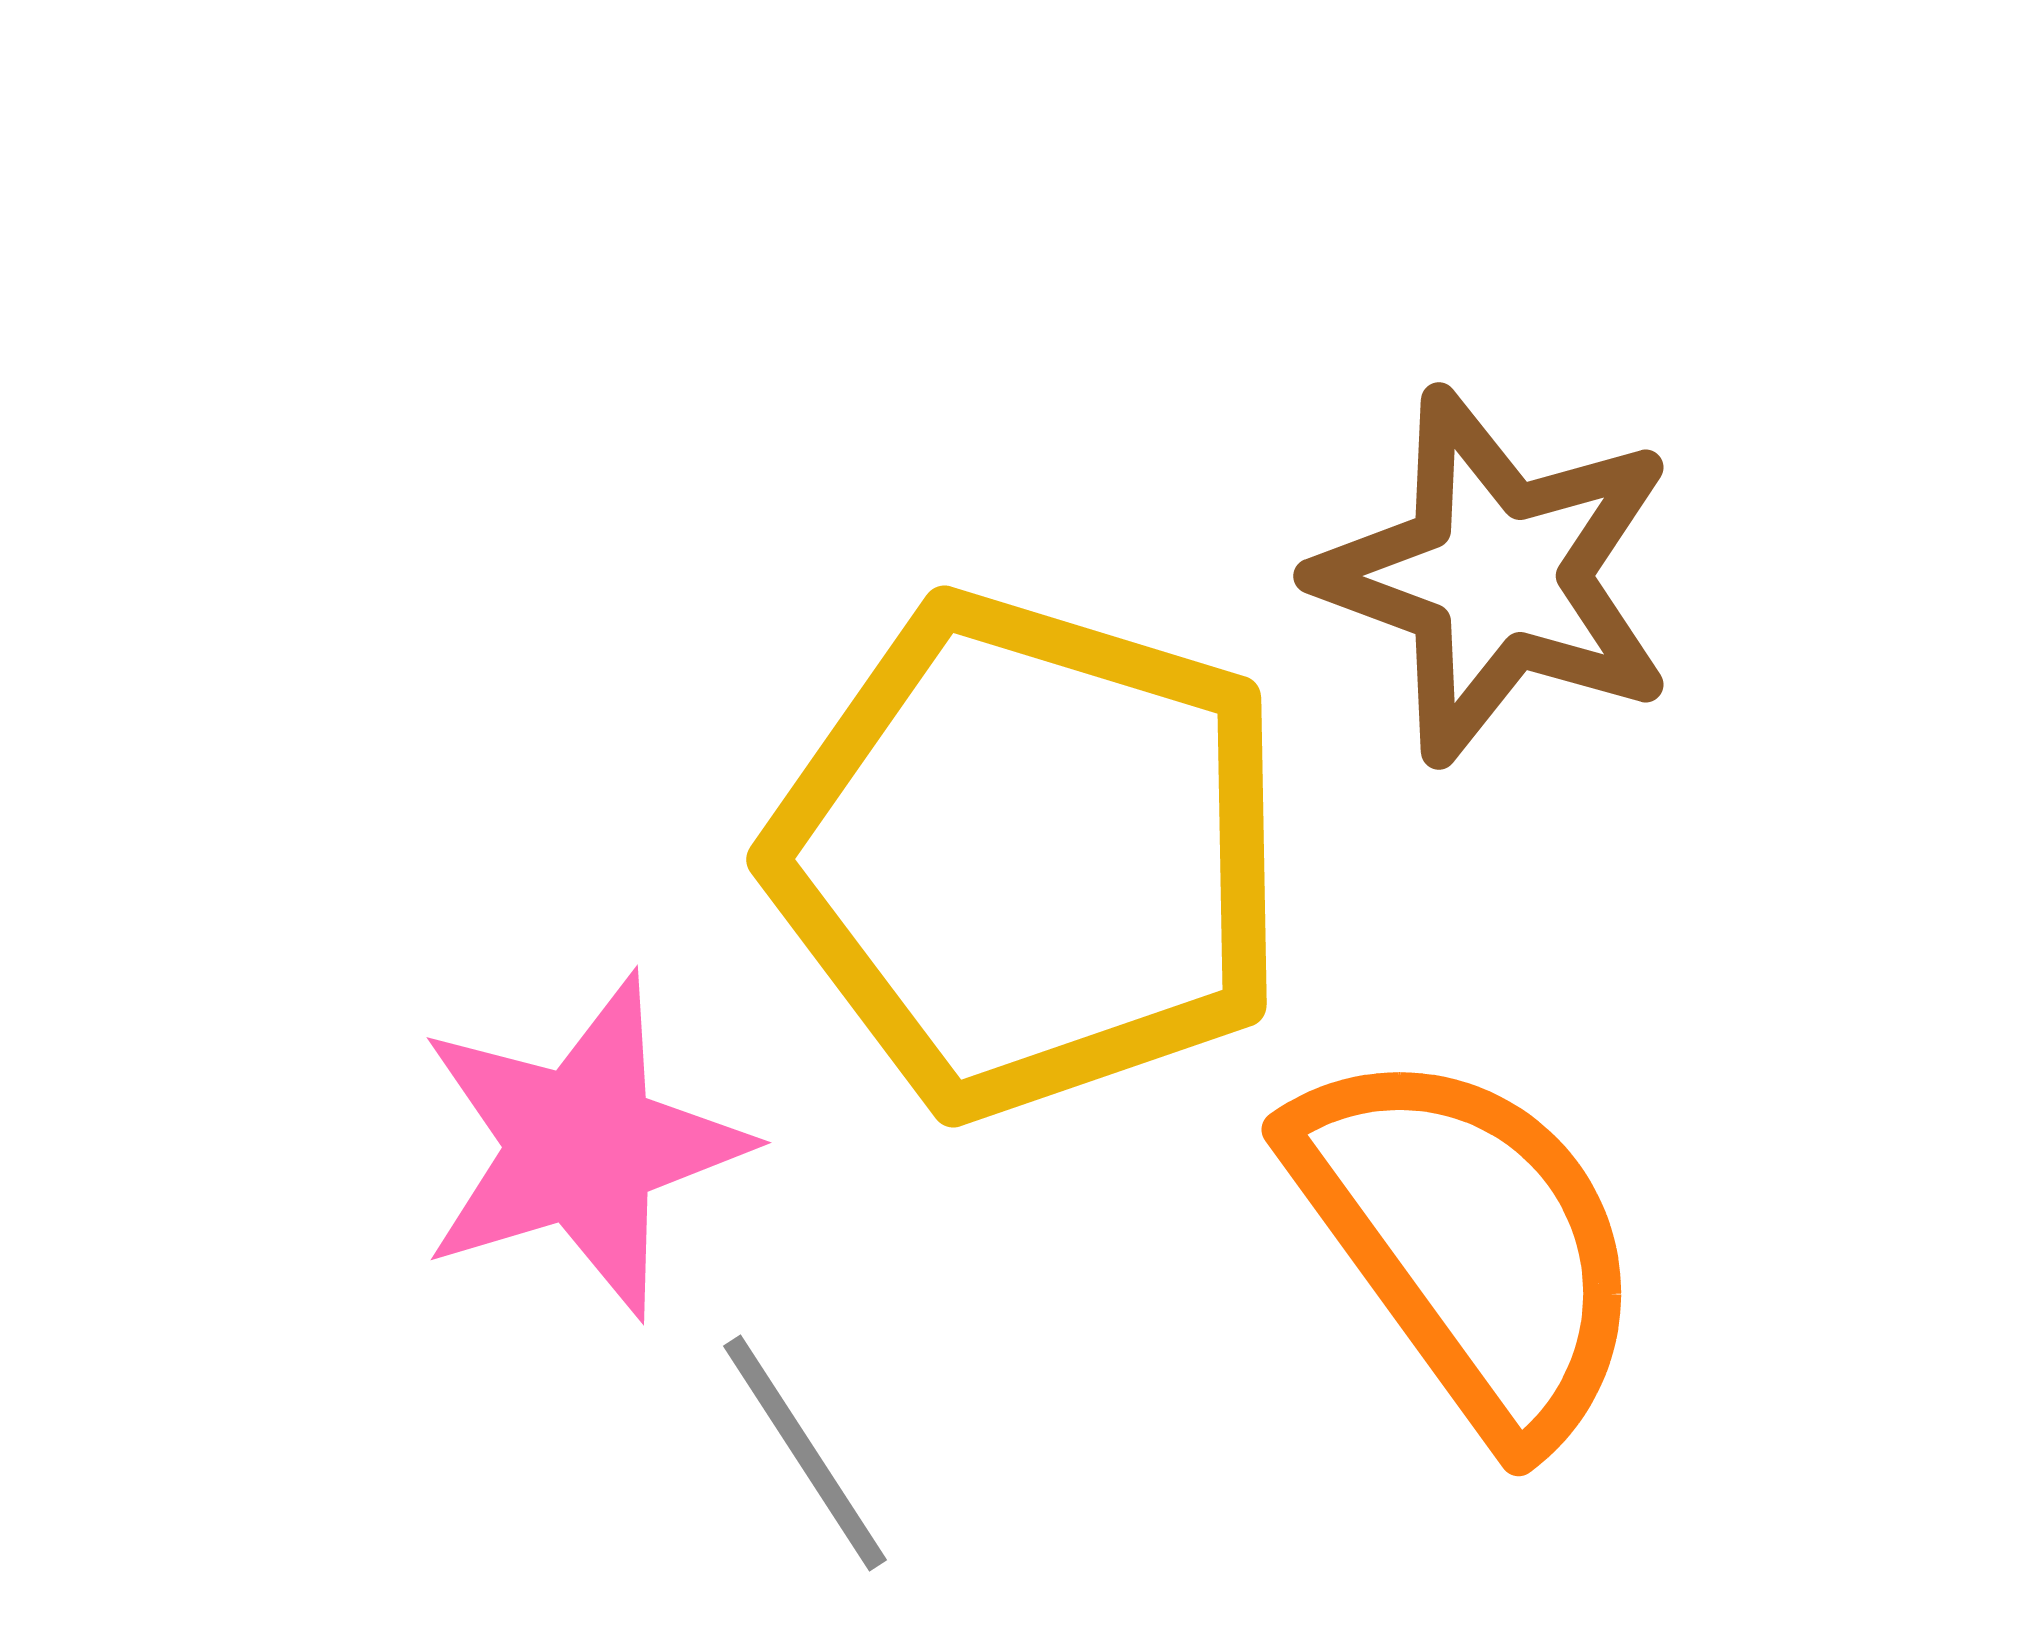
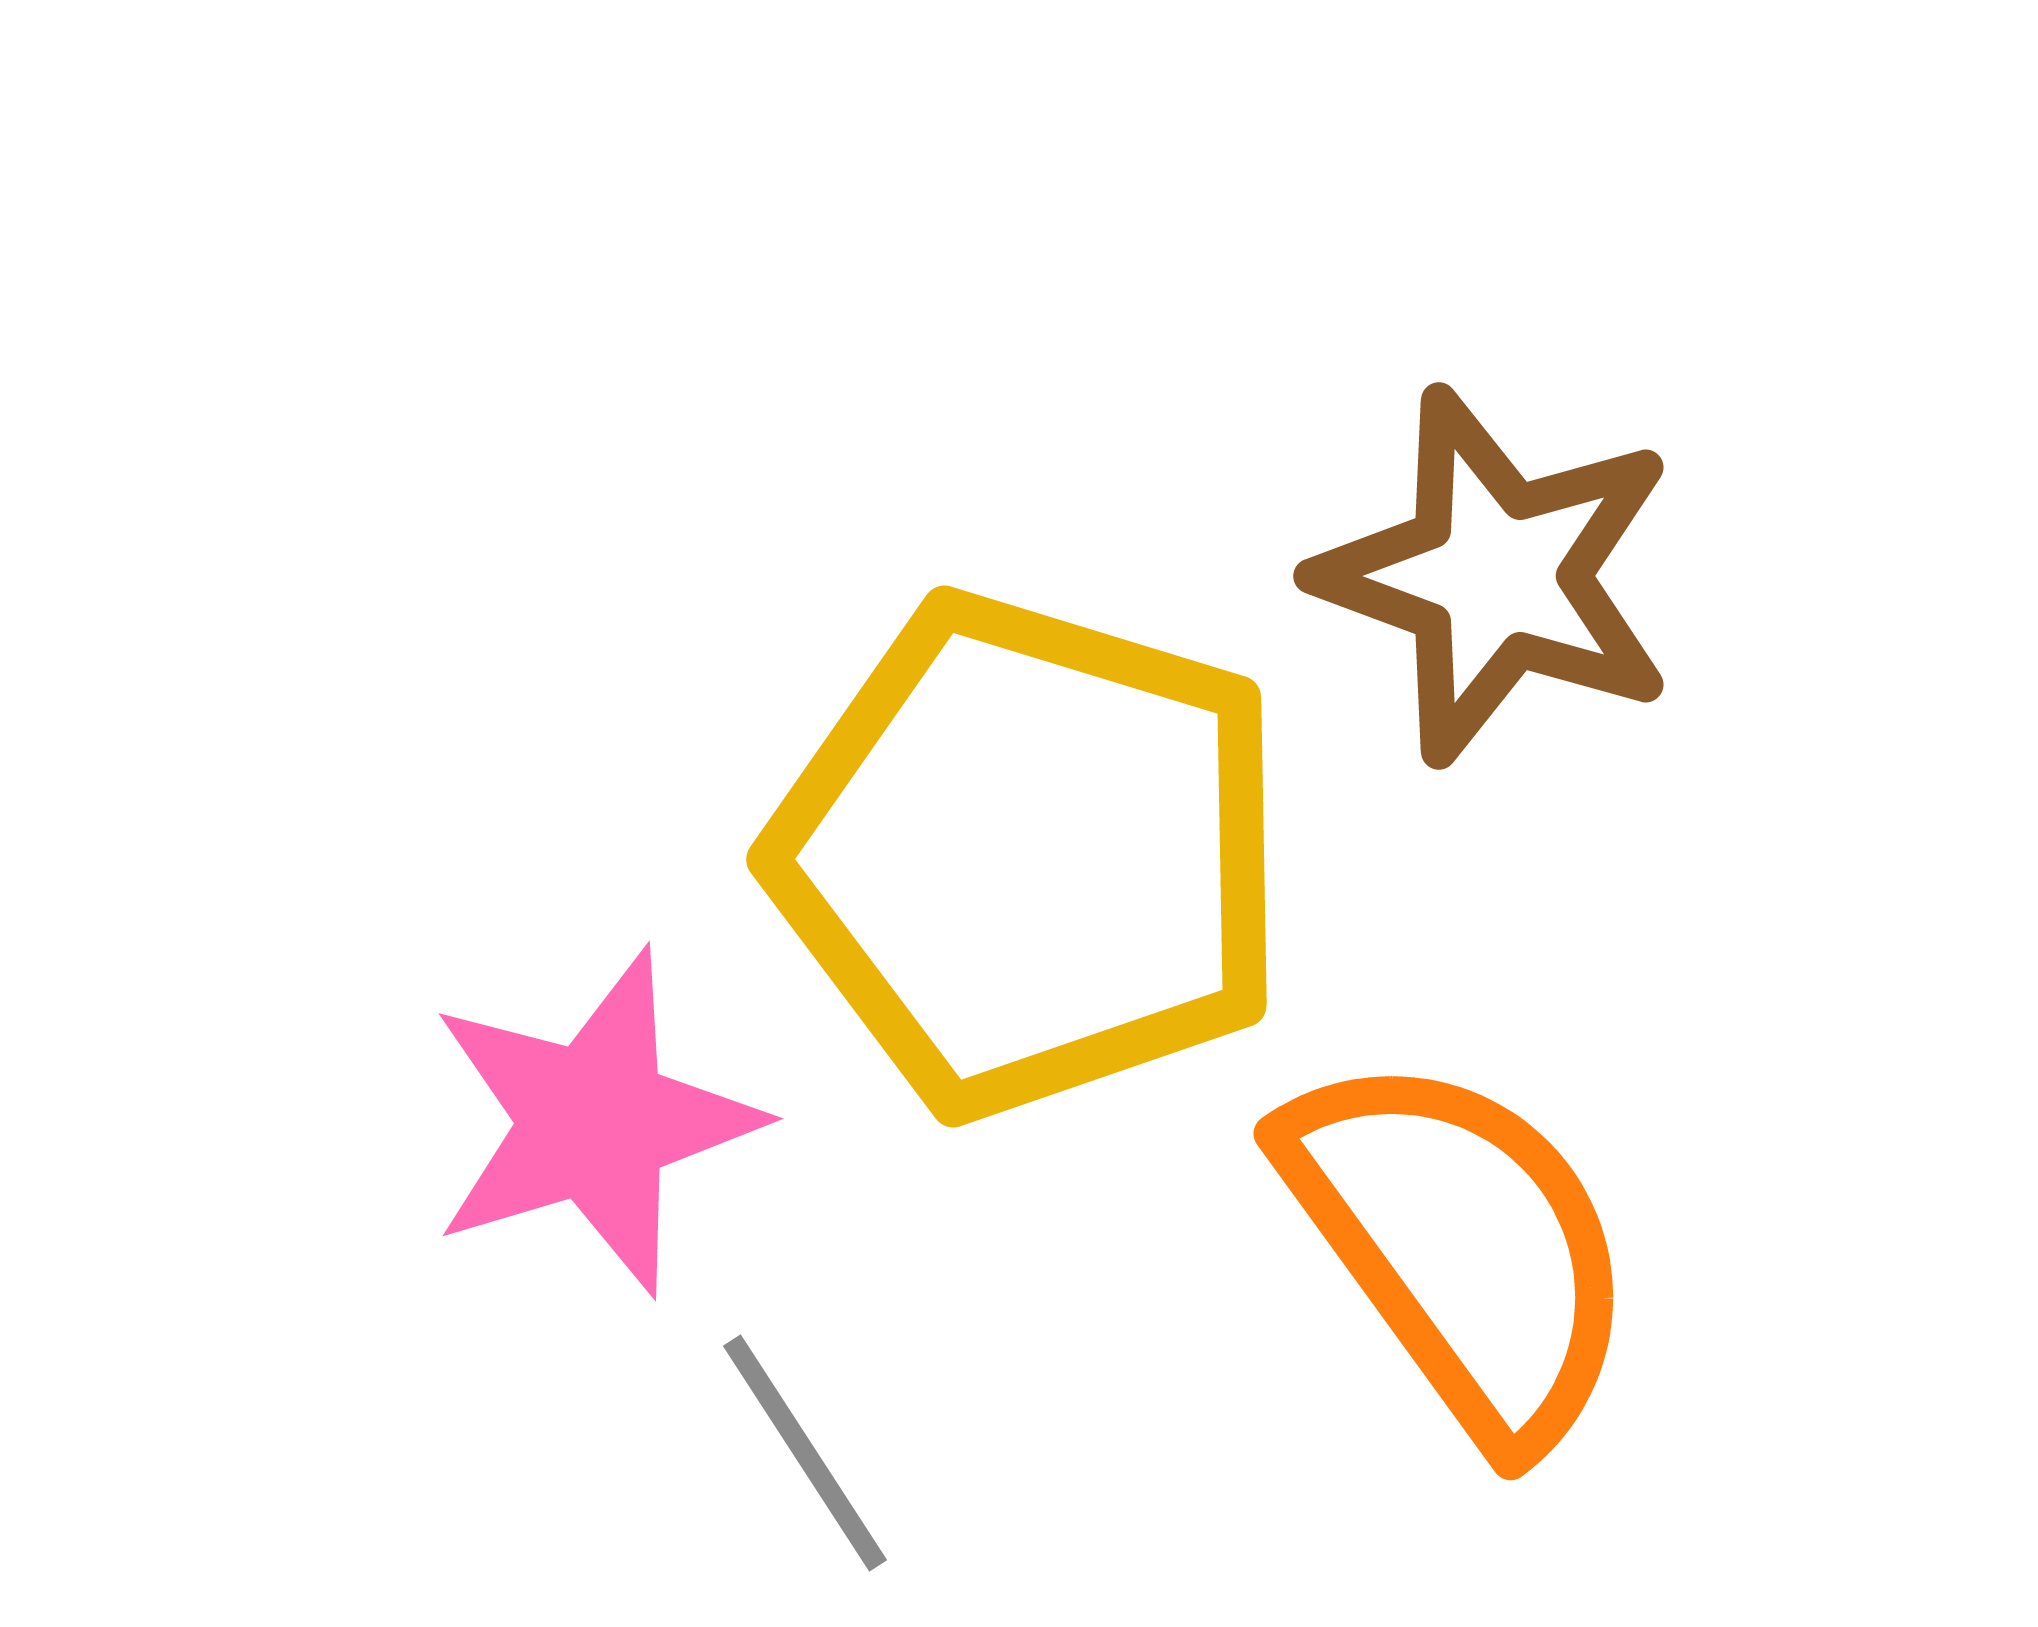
pink star: moved 12 px right, 24 px up
orange semicircle: moved 8 px left, 4 px down
